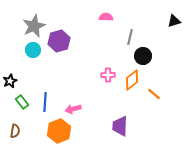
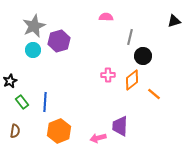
pink arrow: moved 25 px right, 29 px down
